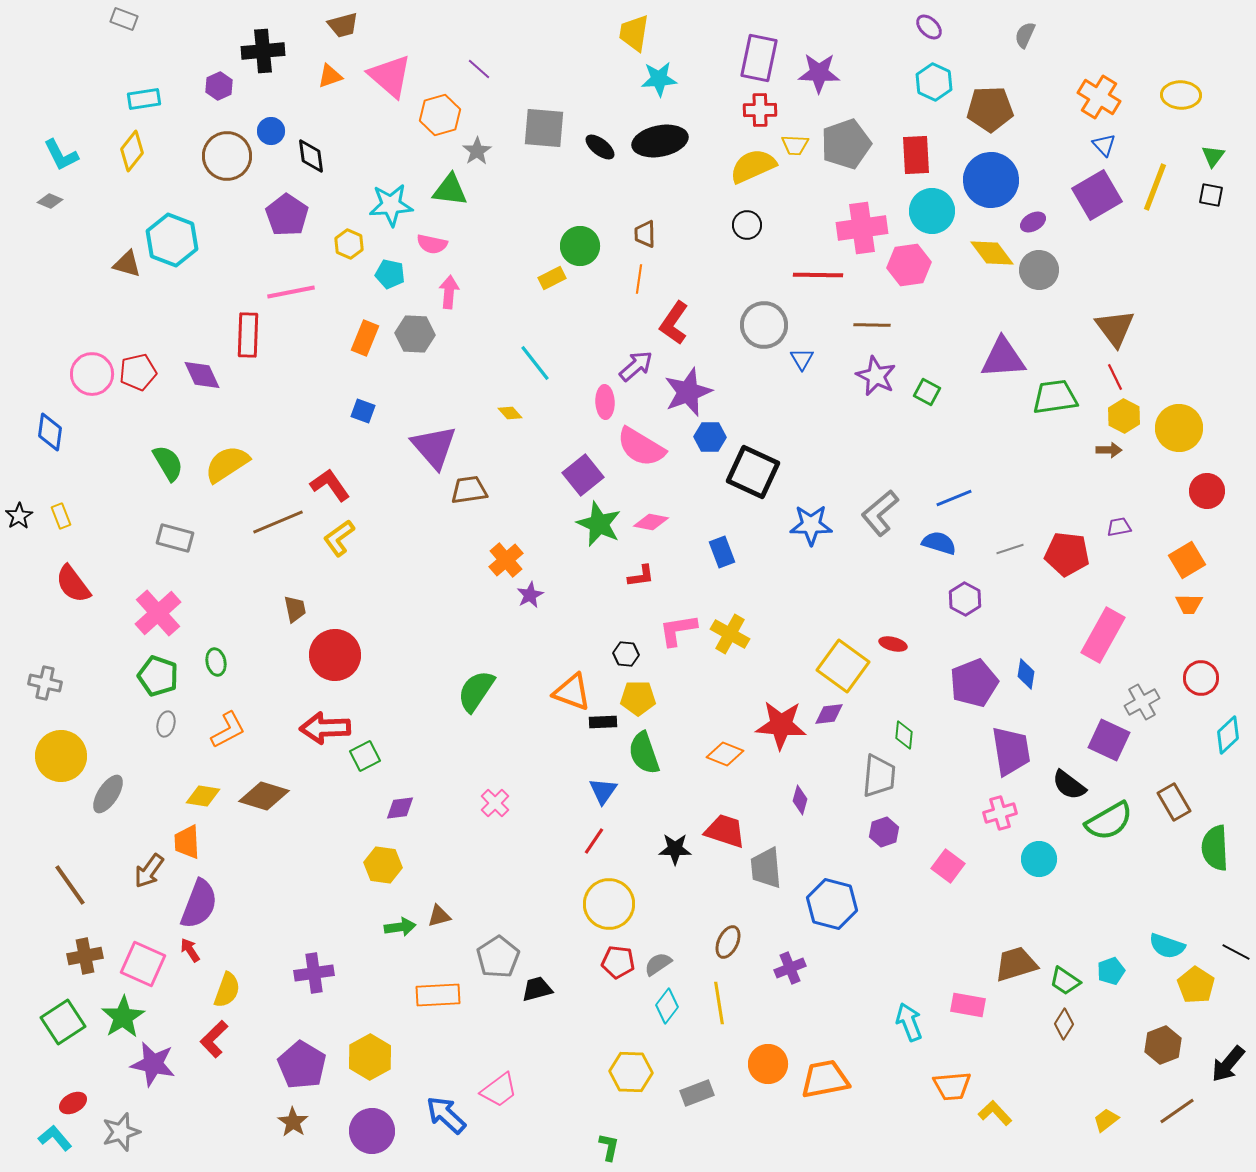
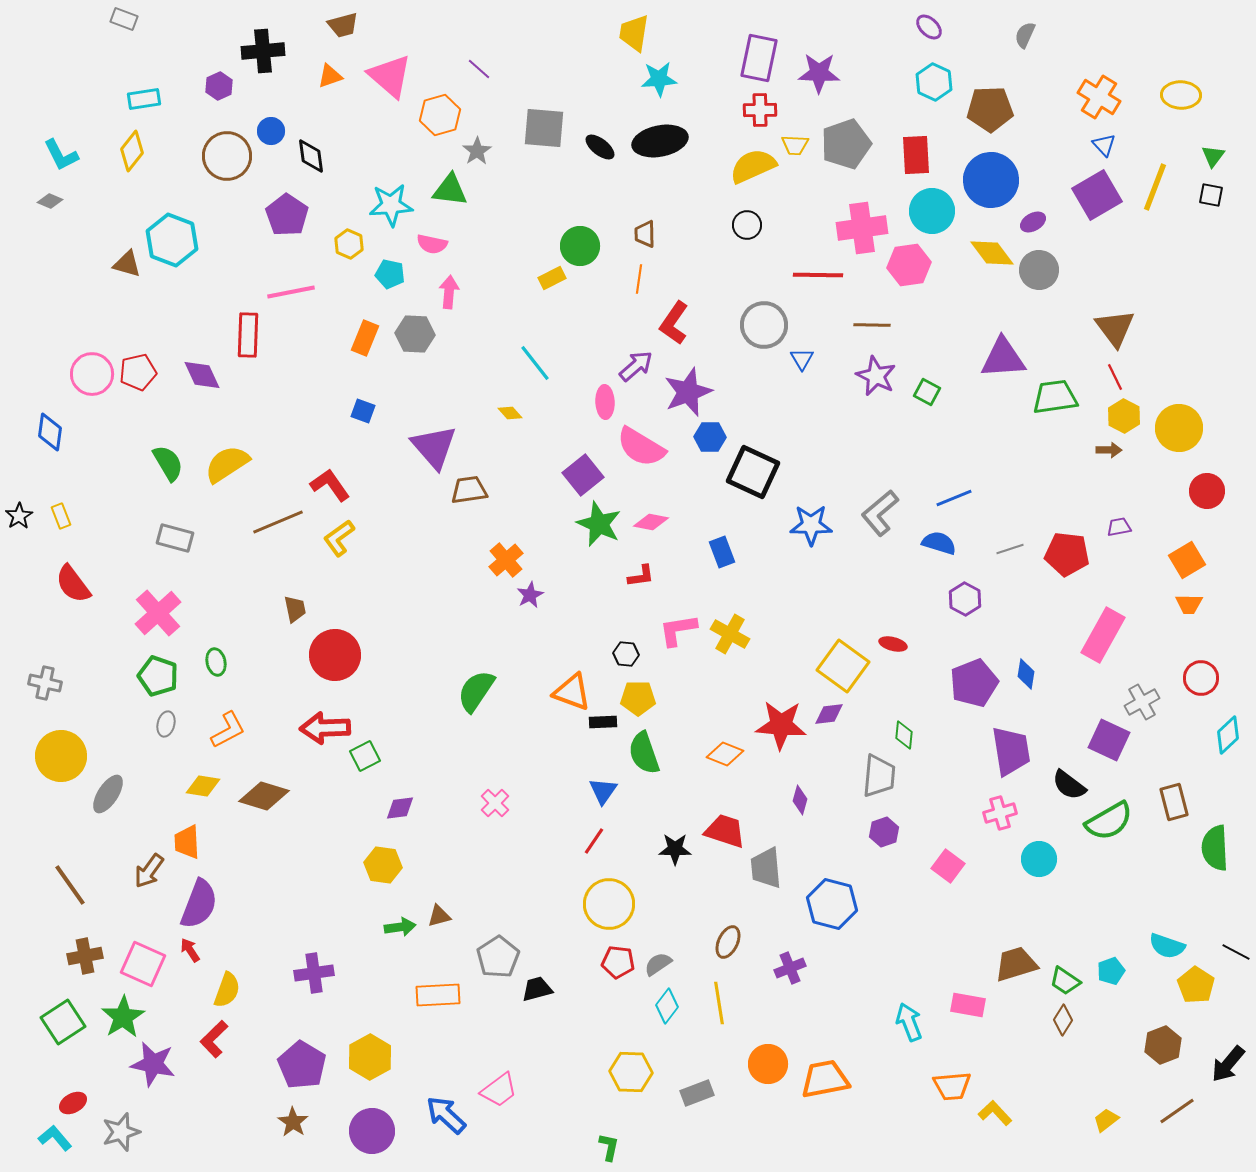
yellow diamond at (203, 796): moved 10 px up
brown rectangle at (1174, 802): rotated 15 degrees clockwise
brown diamond at (1064, 1024): moved 1 px left, 4 px up
